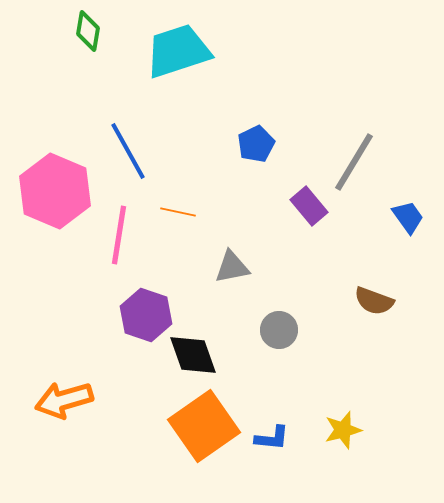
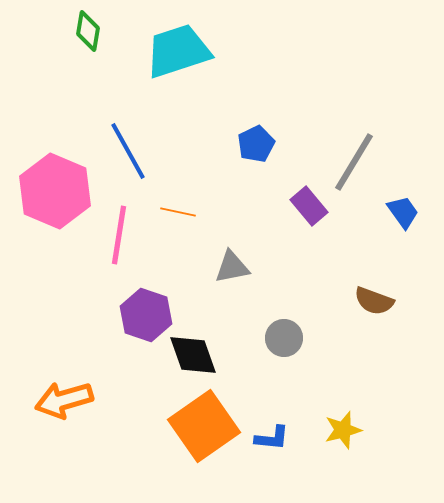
blue trapezoid: moved 5 px left, 5 px up
gray circle: moved 5 px right, 8 px down
